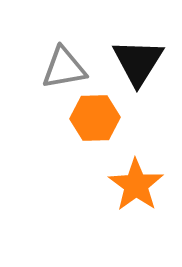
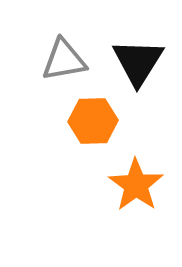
gray triangle: moved 8 px up
orange hexagon: moved 2 px left, 3 px down
